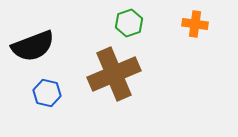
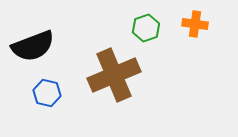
green hexagon: moved 17 px right, 5 px down
brown cross: moved 1 px down
